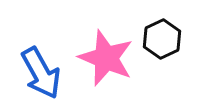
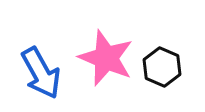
black hexagon: moved 28 px down; rotated 12 degrees counterclockwise
